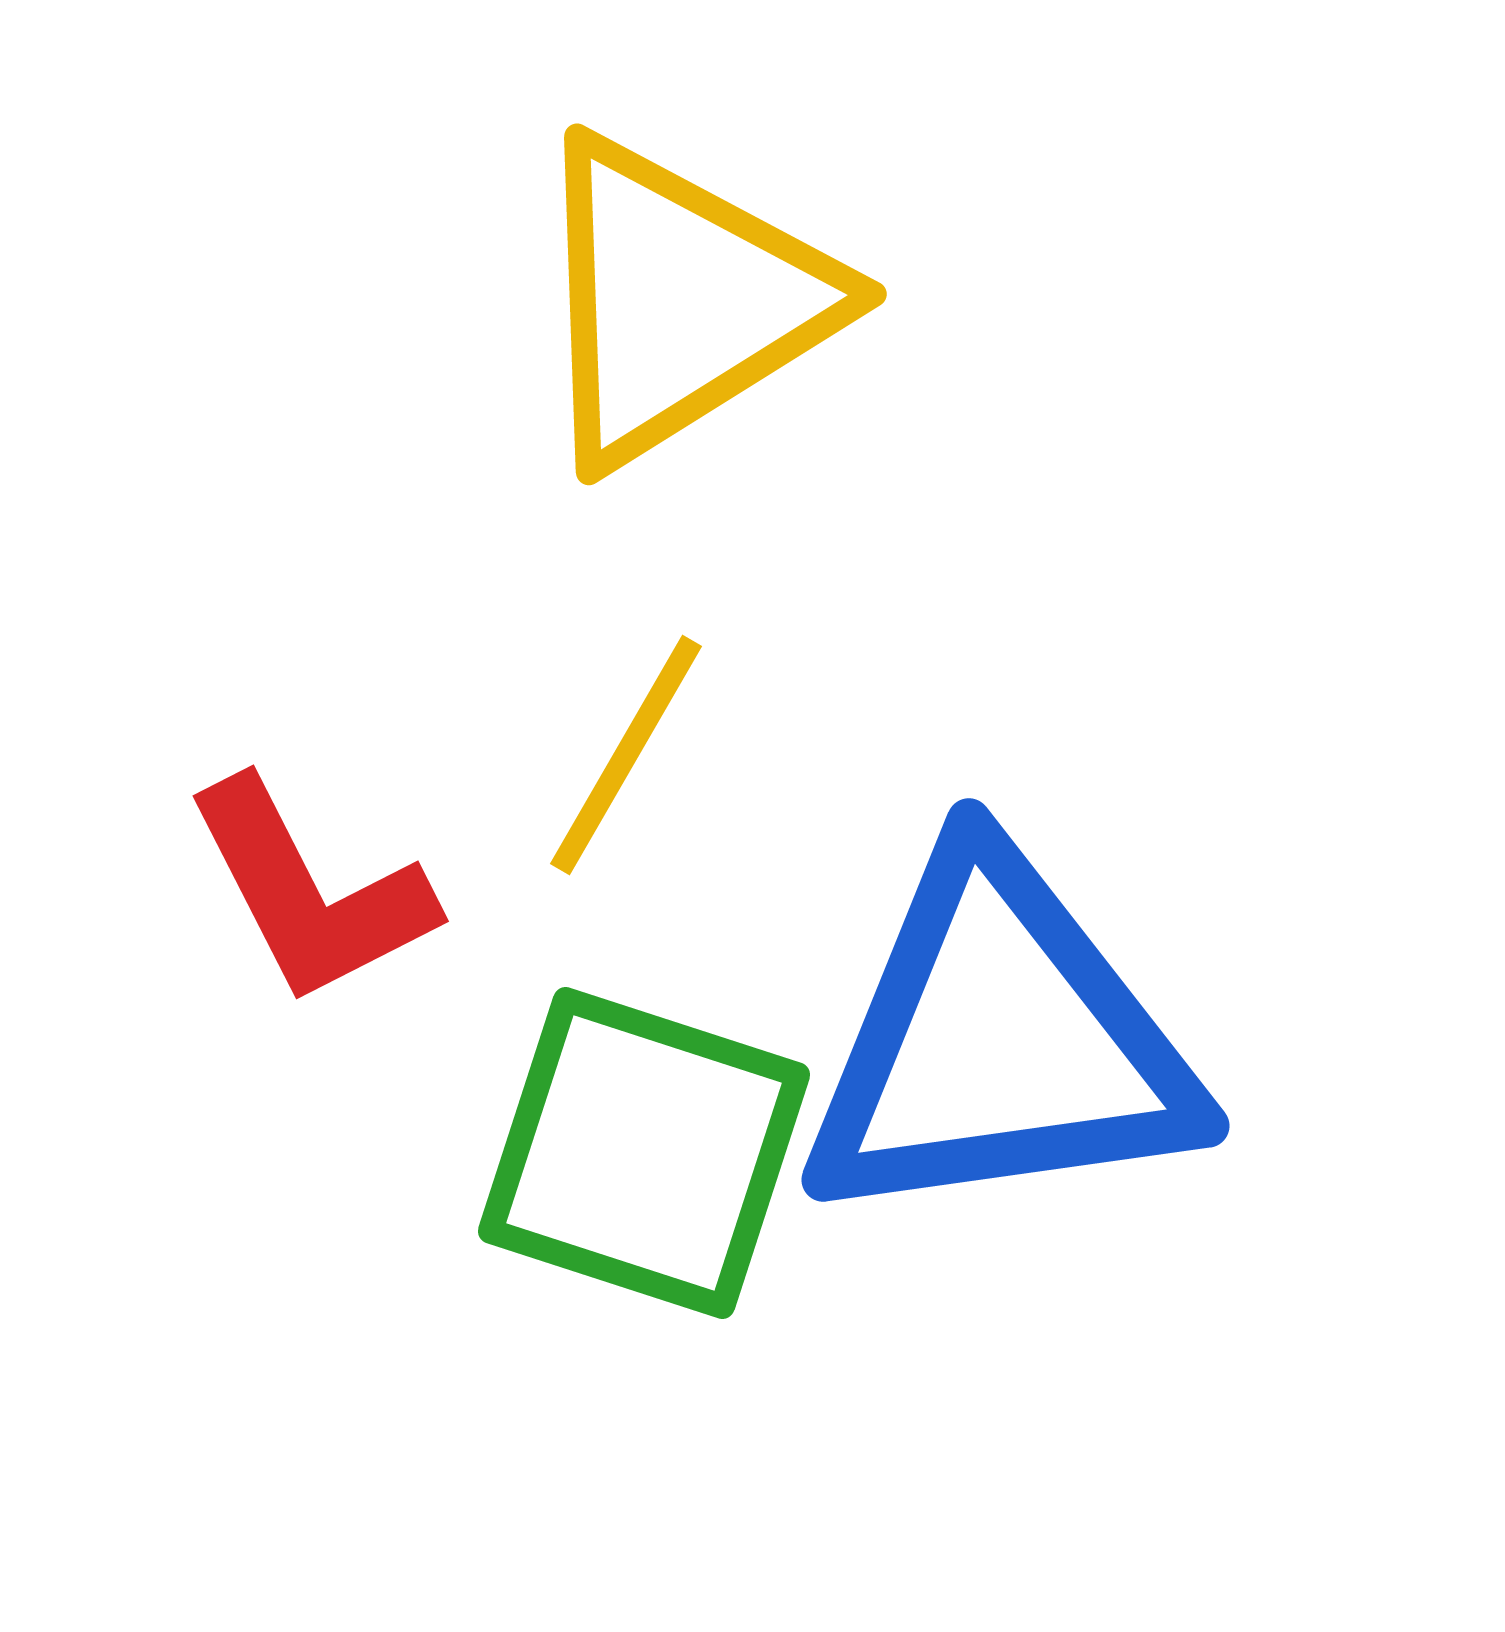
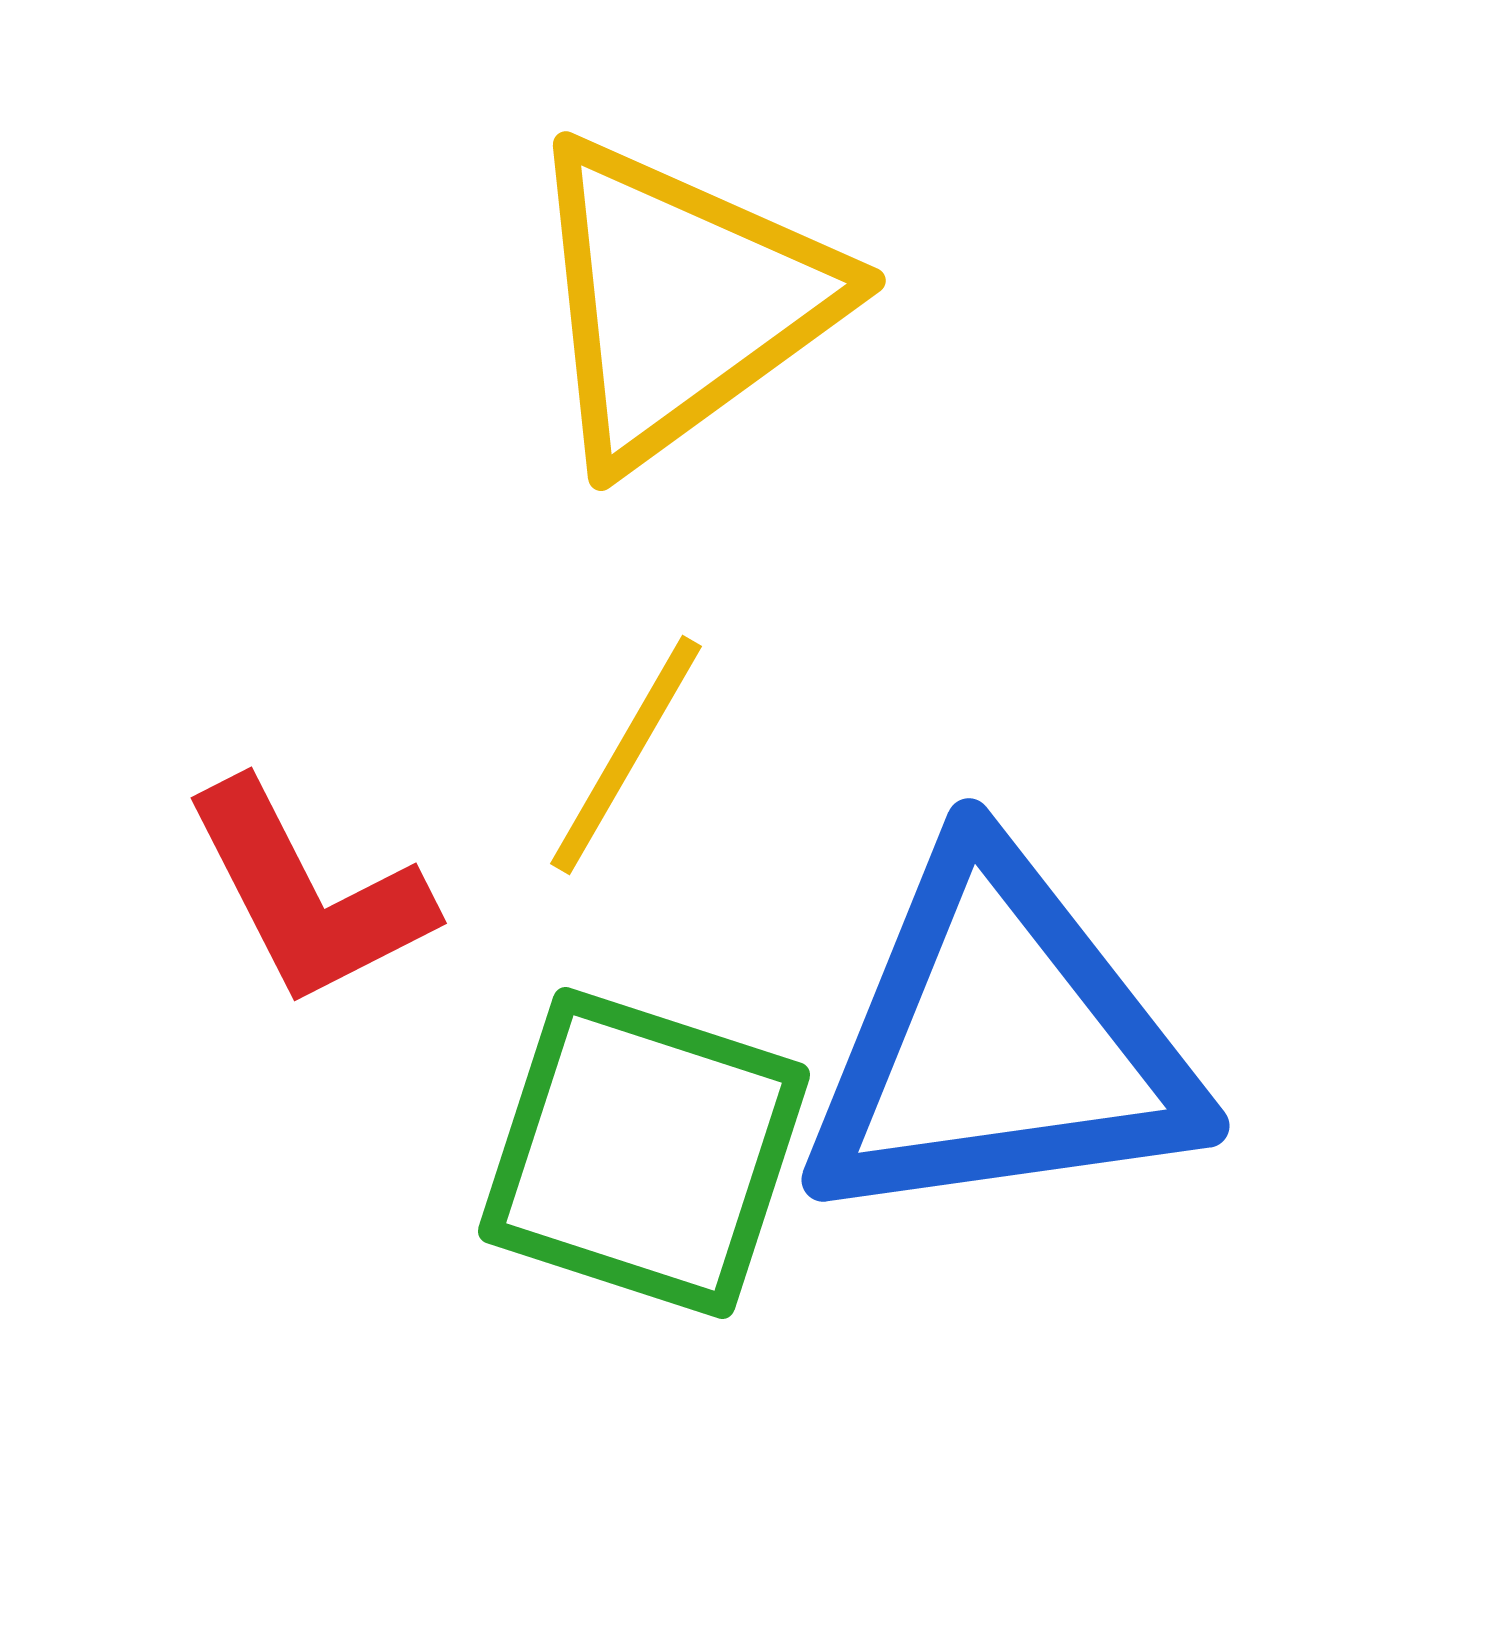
yellow triangle: rotated 4 degrees counterclockwise
red L-shape: moved 2 px left, 2 px down
